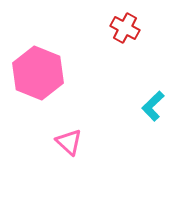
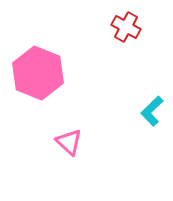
red cross: moved 1 px right, 1 px up
cyan L-shape: moved 1 px left, 5 px down
